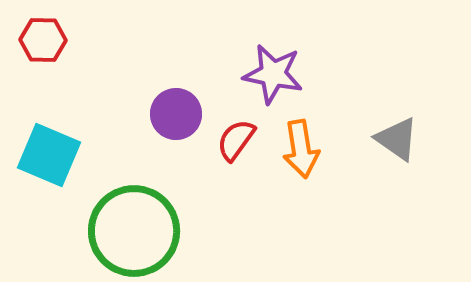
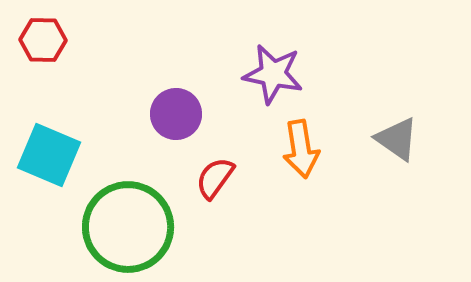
red semicircle: moved 21 px left, 38 px down
green circle: moved 6 px left, 4 px up
